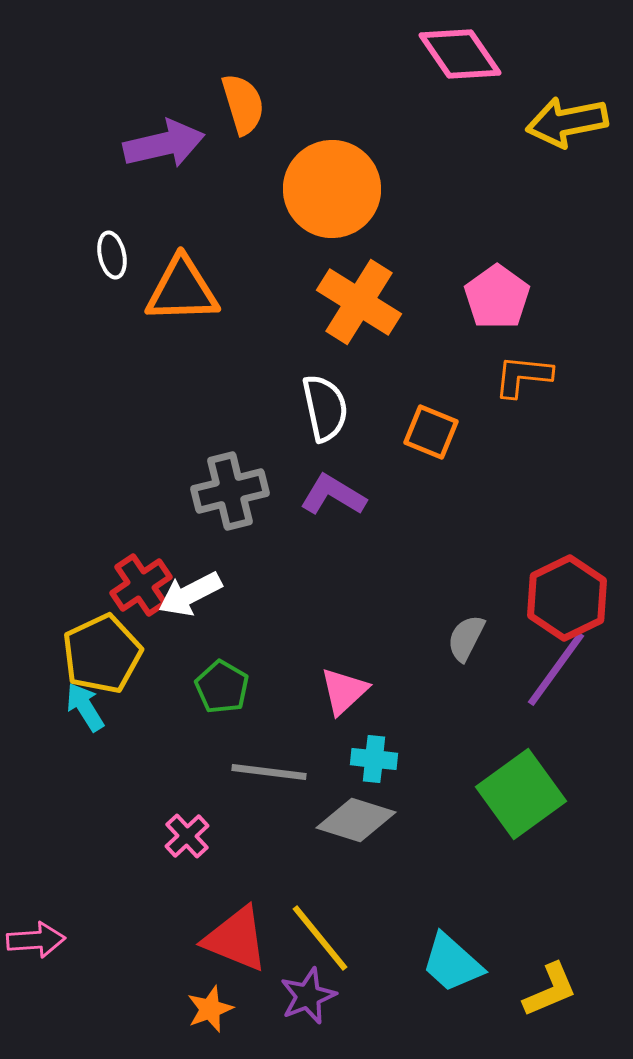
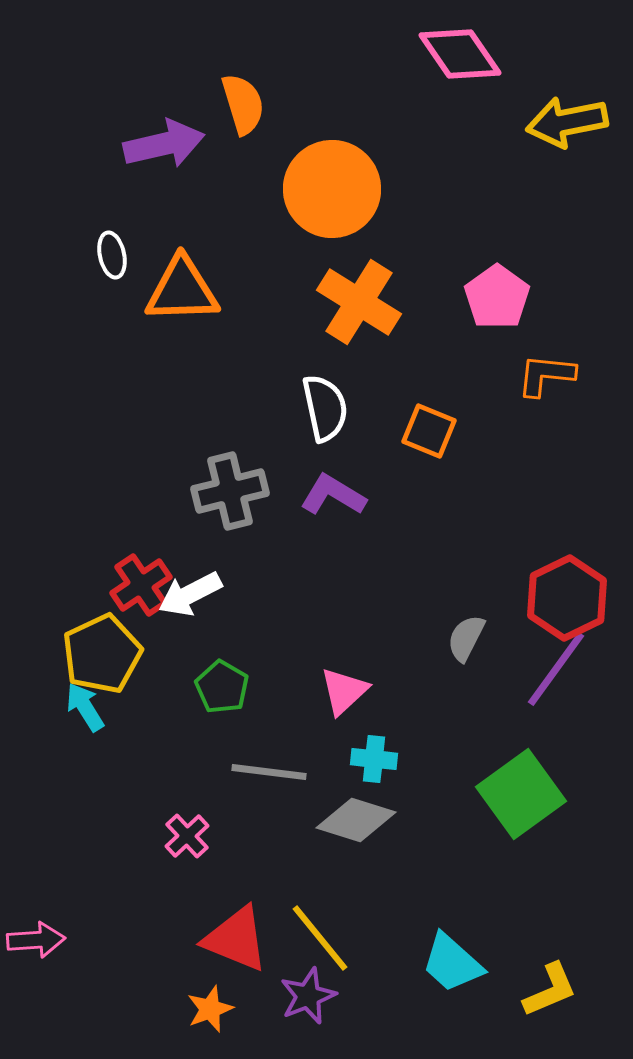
orange L-shape: moved 23 px right, 1 px up
orange square: moved 2 px left, 1 px up
